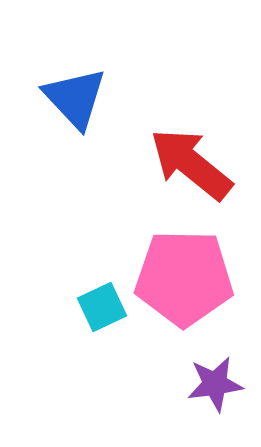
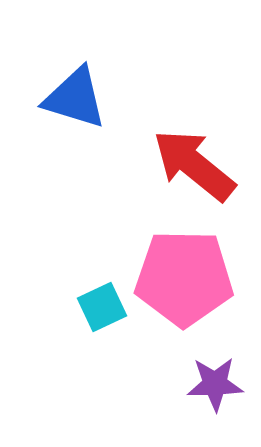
blue triangle: rotated 30 degrees counterclockwise
red arrow: moved 3 px right, 1 px down
purple star: rotated 6 degrees clockwise
